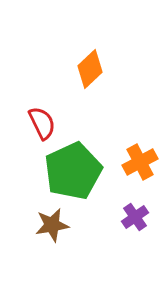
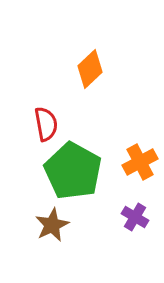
red semicircle: moved 4 px right, 1 px down; rotated 16 degrees clockwise
green pentagon: rotated 18 degrees counterclockwise
purple cross: rotated 24 degrees counterclockwise
brown star: rotated 16 degrees counterclockwise
